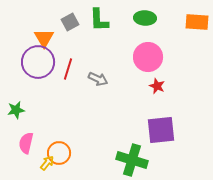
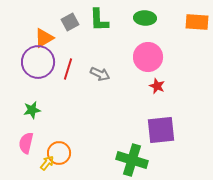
orange triangle: rotated 30 degrees clockwise
gray arrow: moved 2 px right, 5 px up
green star: moved 16 px right
